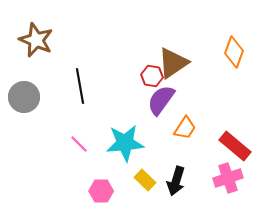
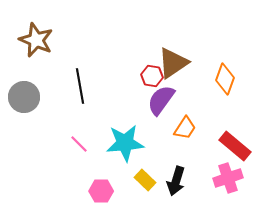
orange diamond: moved 9 px left, 27 px down
